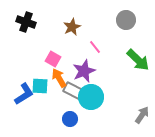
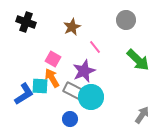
orange arrow: moved 7 px left
